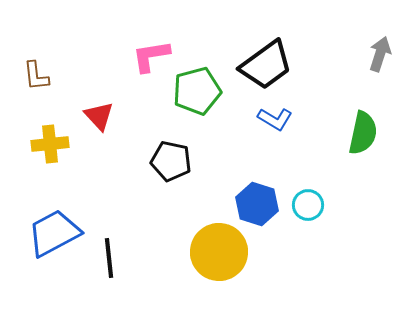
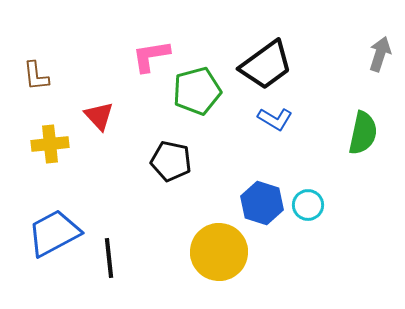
blue hexagon: moved 5 px right, 1 px up
